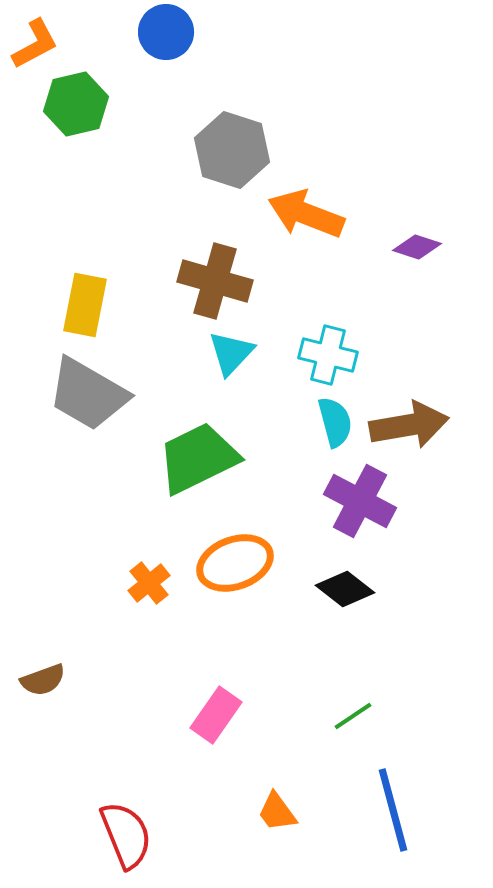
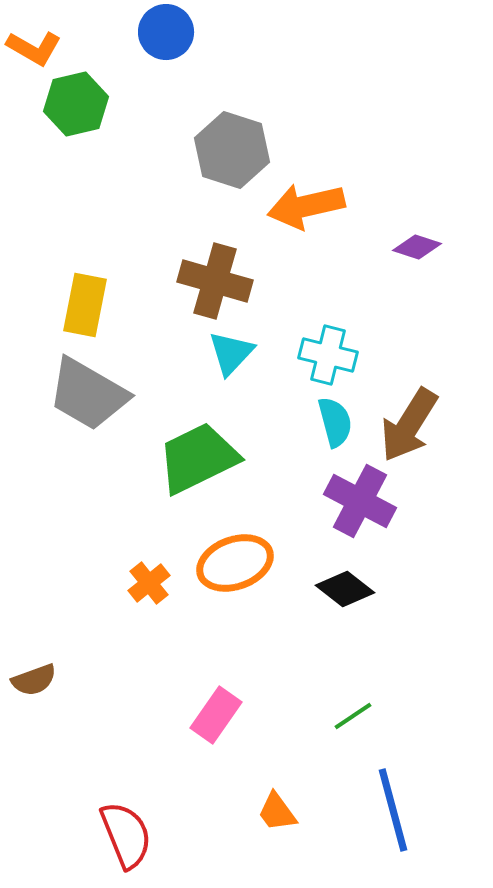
orange L-shape: moved 1 px left, 4 px down; rotated 58 degrees clockwise
orange arrow: moved 8 px up; rotated 34 degrees counterclockwise
brown arrow: rotated 132 degrees clockwise
brown semicircle: moved 9 px left
